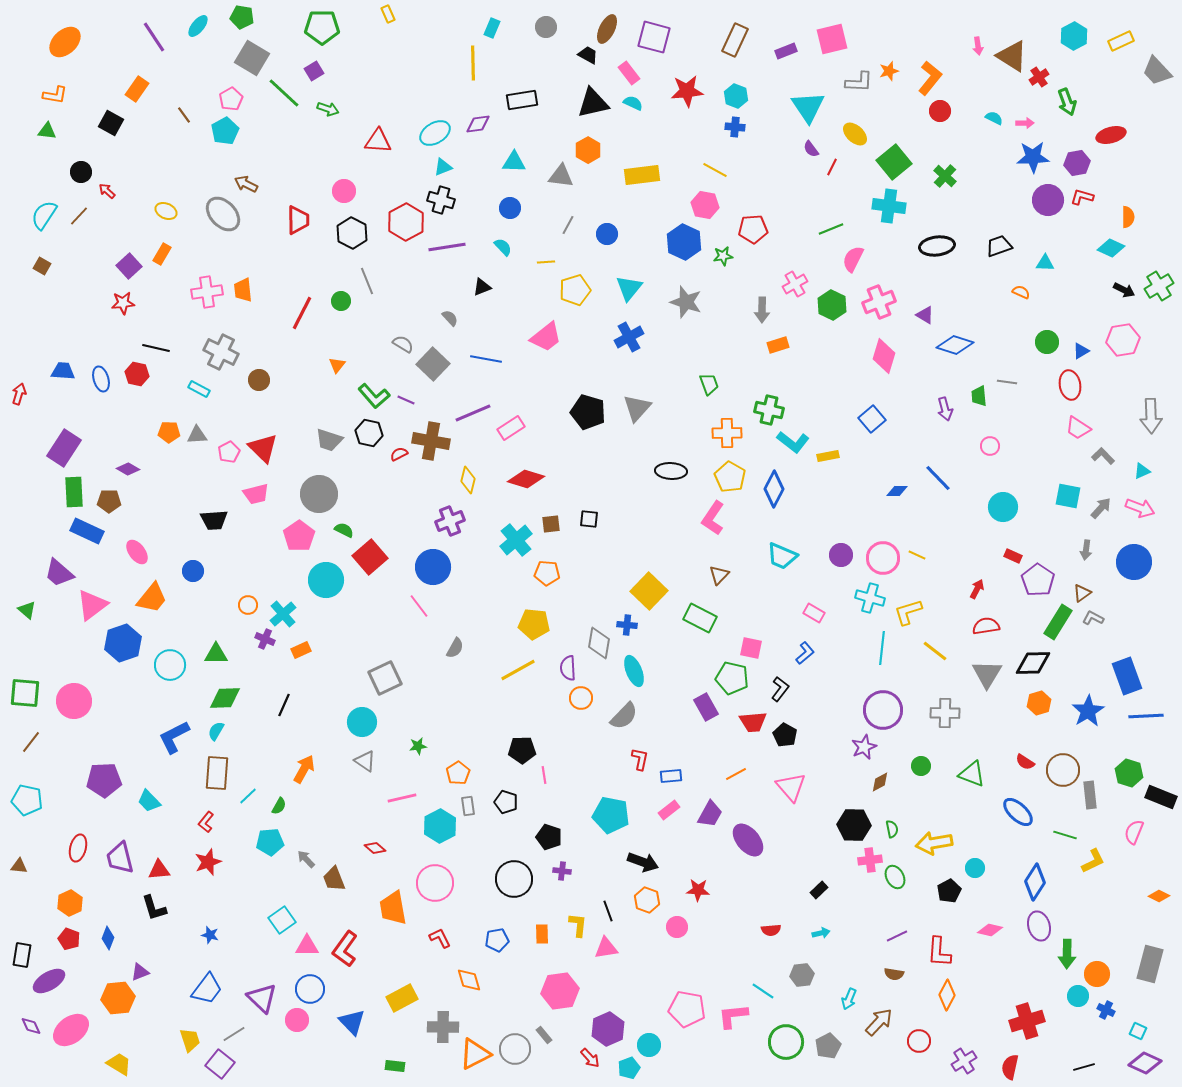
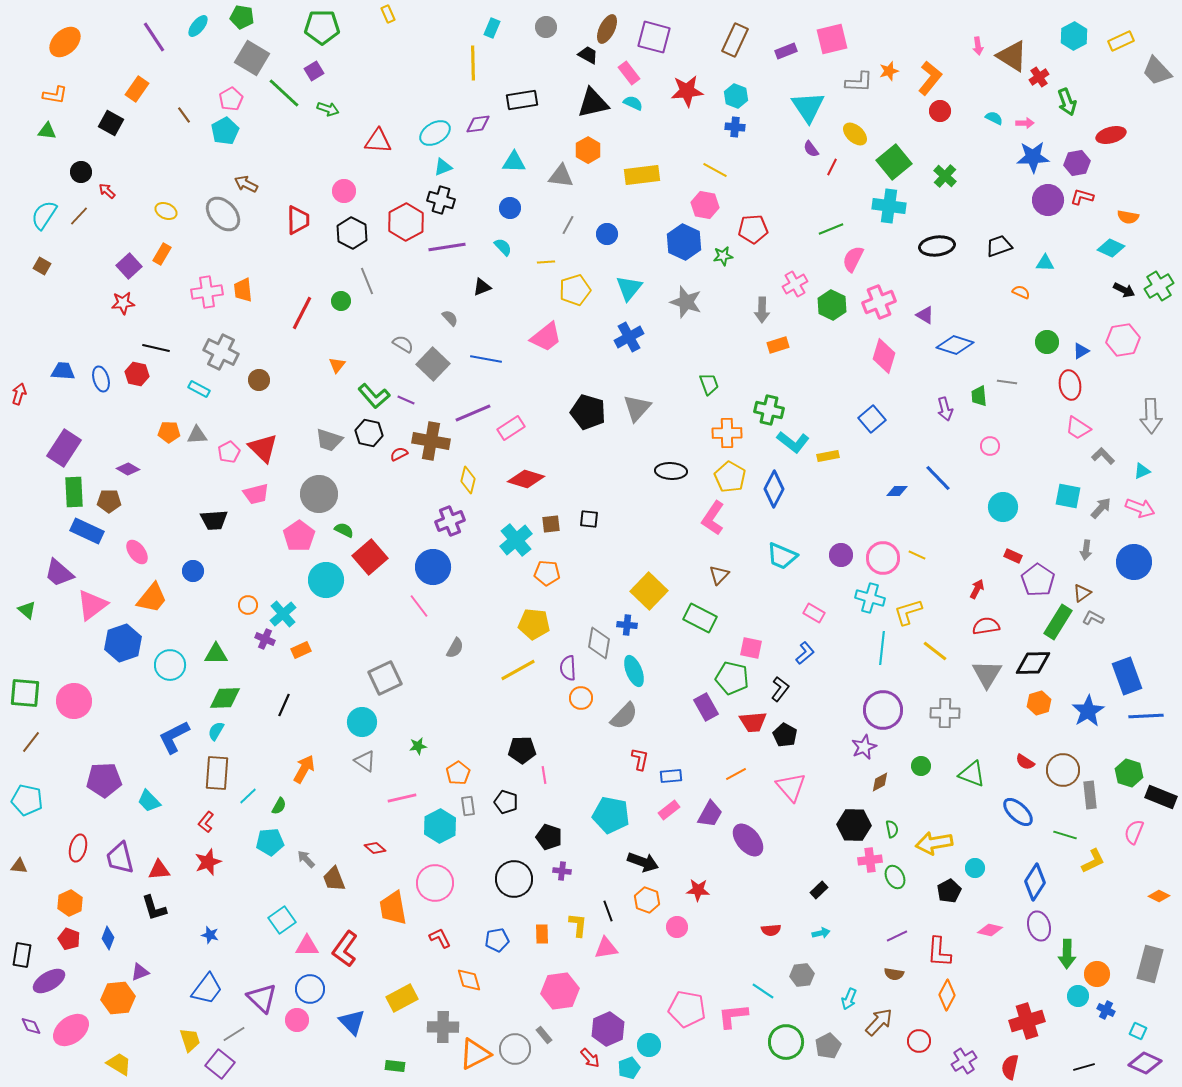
orange semicircle at (1128, 217): rotated 100 degrees clockwise
